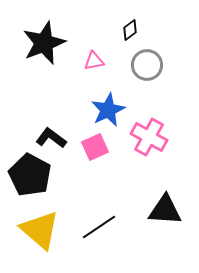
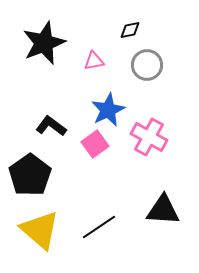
black diamond: rotated 25 degrees clockwise
black L-shape: moved 12 px up
pink square: moved 3 px up; rotated 12 degrees counterclockwise
black pentagon: rotated 9 degrees clockwise
black triangle: moved 2 px left
